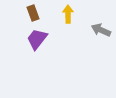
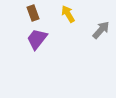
yellow arrow: rotated 30 degrees counterclockwise
gray arrow: rotated 108 degrees clockwise
